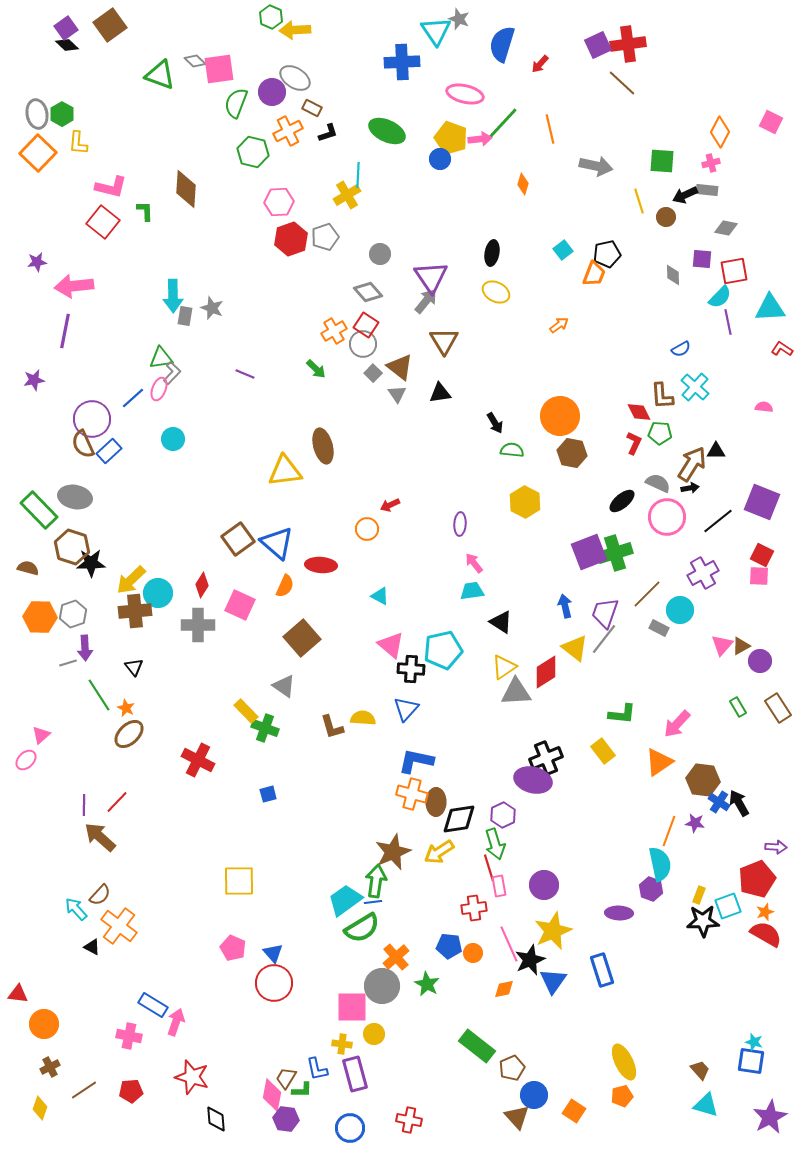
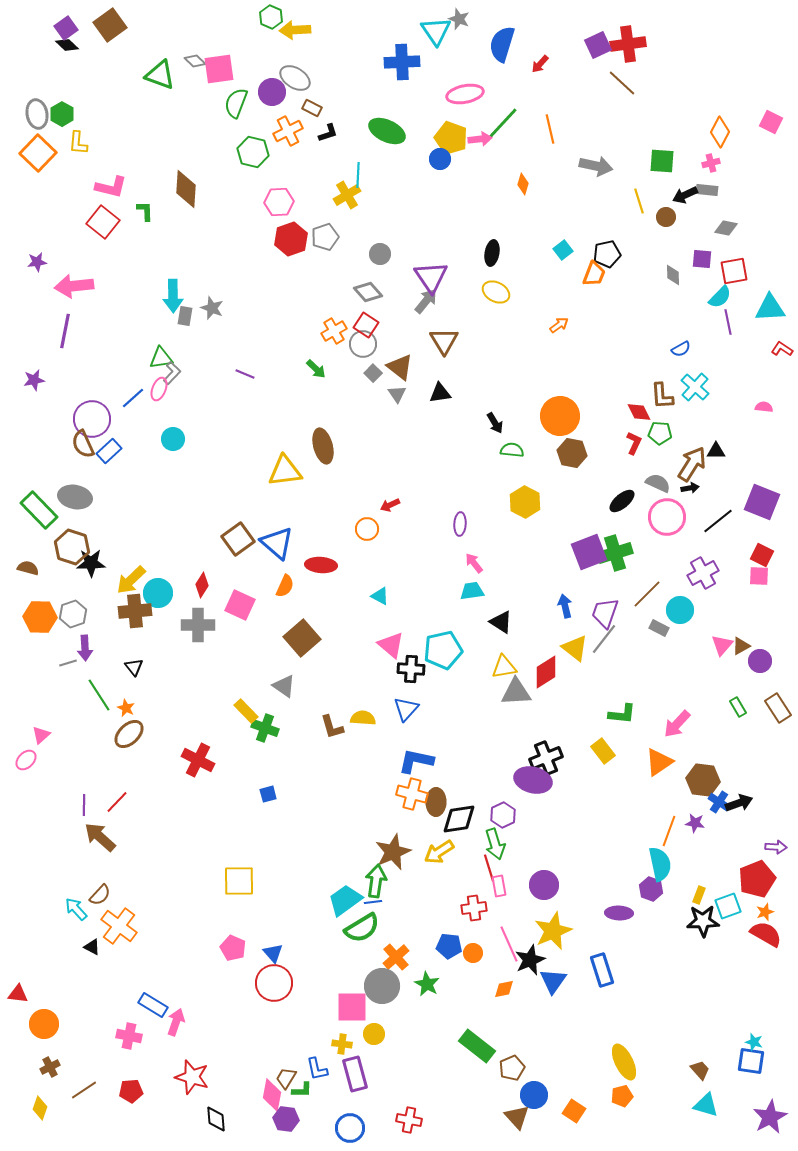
pink ellipse at (465, 94): rotated 24 degrees counterclockwise
yellow triangle at (504, 667): rotated 24 degrees clockwise
black arrow at (739, 803): rotated 100 degrees clockwise
